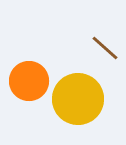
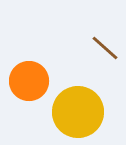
yellow circle: moved 13 px down
